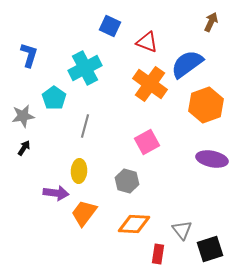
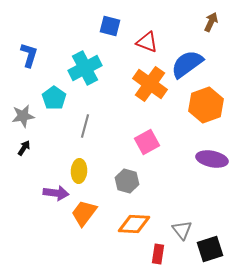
blue square: rotated 10 degrees counterclockwise
